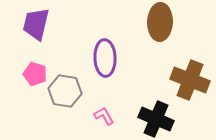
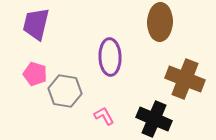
purple ellipse: moved 5 px right, 1 px up
brown cross: moved 5 px left, 1 px up
black cross: moved 2 px left
